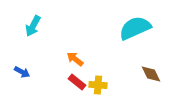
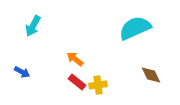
brown diamond: moved 1 px down
yellow cross: rotated 12 degrees counterclockwise
